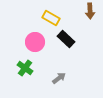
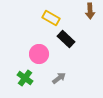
pink circle: moved 4 px right, 12 px down
green cross: moved 10 px down
